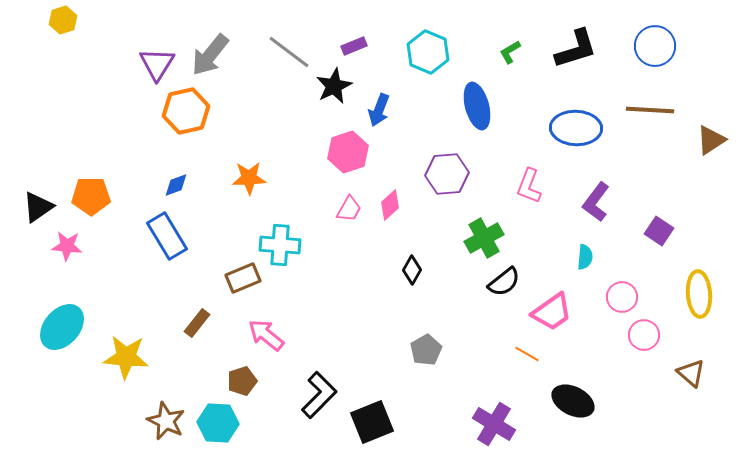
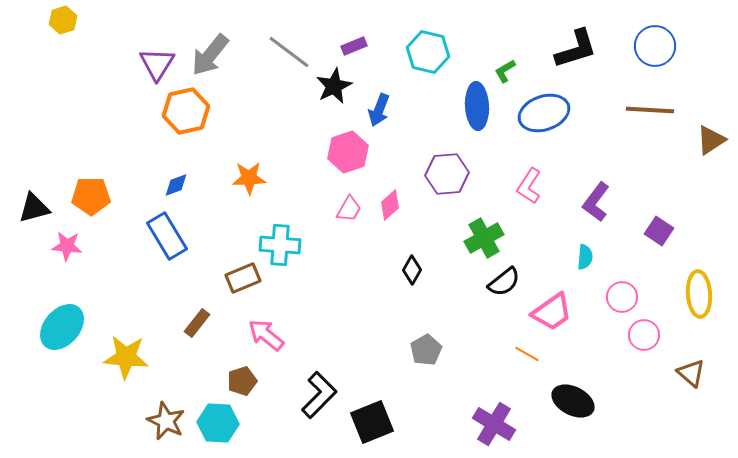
cyan hexagon at (428, 52): rotated 9 degrees counterclockwise
green L-shape at (510, 52): moved 5 px left, 19 px down
blue ellipse at (477, 106): rotated 12 degrees clockwise
blue ellipse at (576, 128): moved 32 px left, 15 px up; rotated 21 degrees counterclockwise
pink L-shape at (529, 186): rotated 12 degrees clockwise
black triangle at (38, 207): moved 4 px left, 1 px down; rotated 20 degrees clockwise
